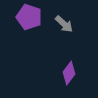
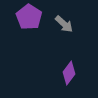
purple pentagon: rotated 15 degrees clockwise
